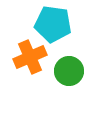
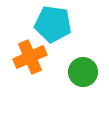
green circle: moved 14 px right, 1 px down
